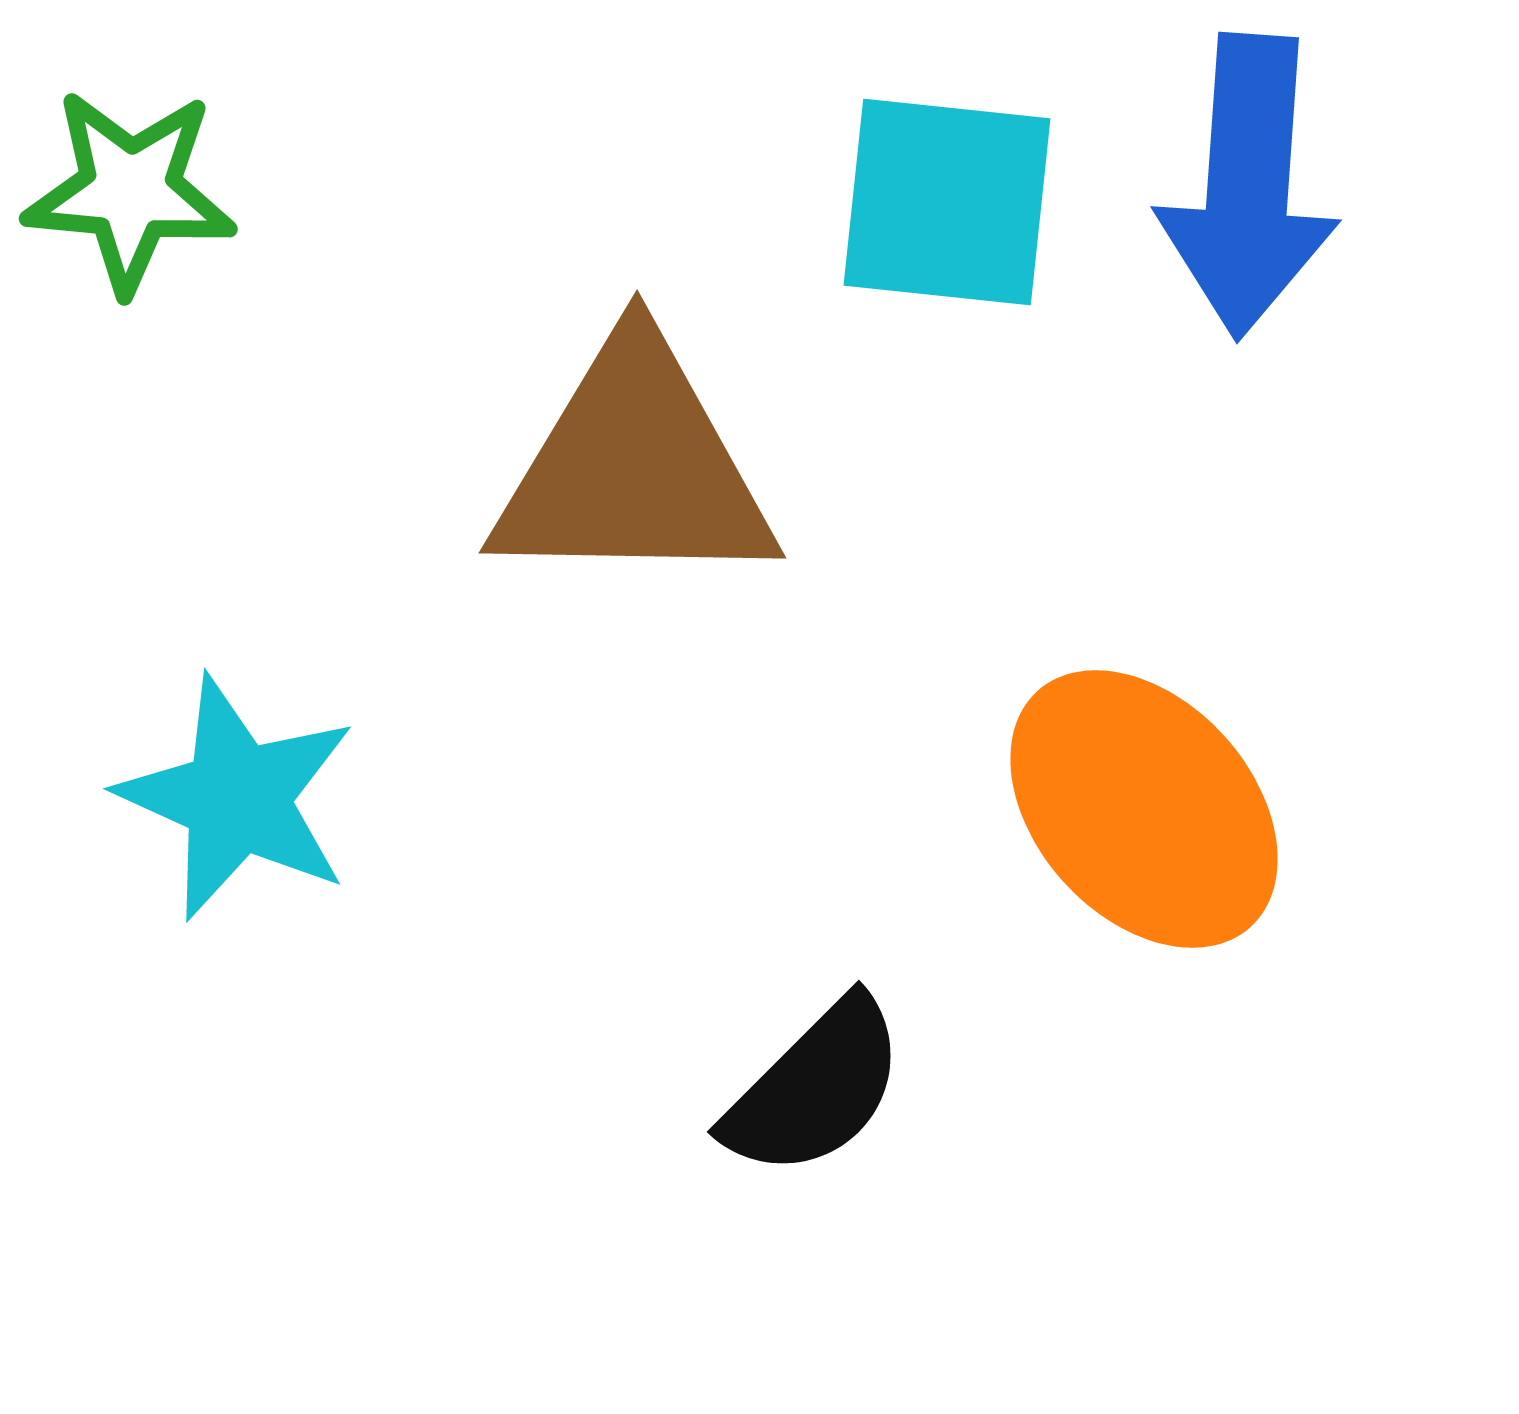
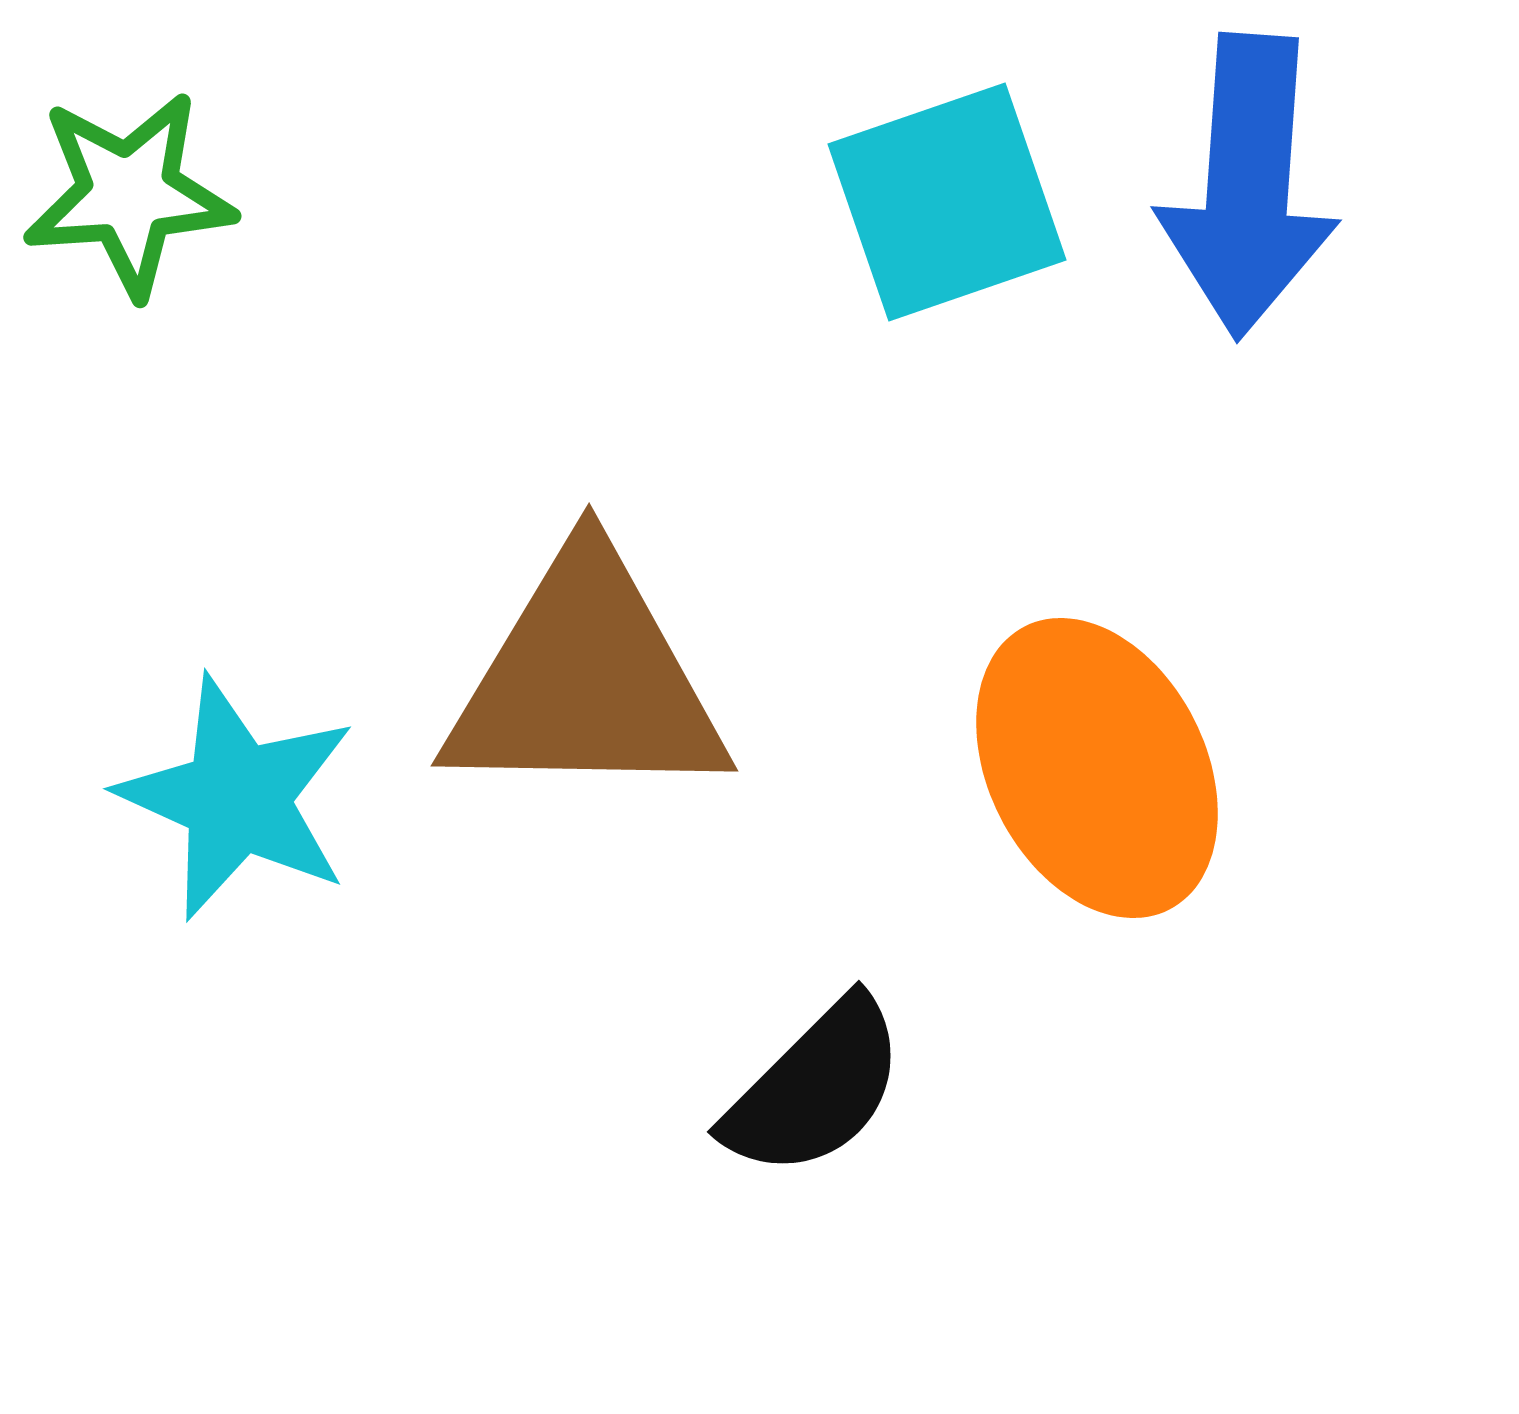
green star: moved 1 px left, 3 px down; rotated 9 degrees counterclockwise
cyan square: rotated 25 degrees counterclockwise
brown triangle: moved 48 px left, 213 px down
orange ellipse: moved 47 px left, 41 px up; rotated 15 degrees clockwise
